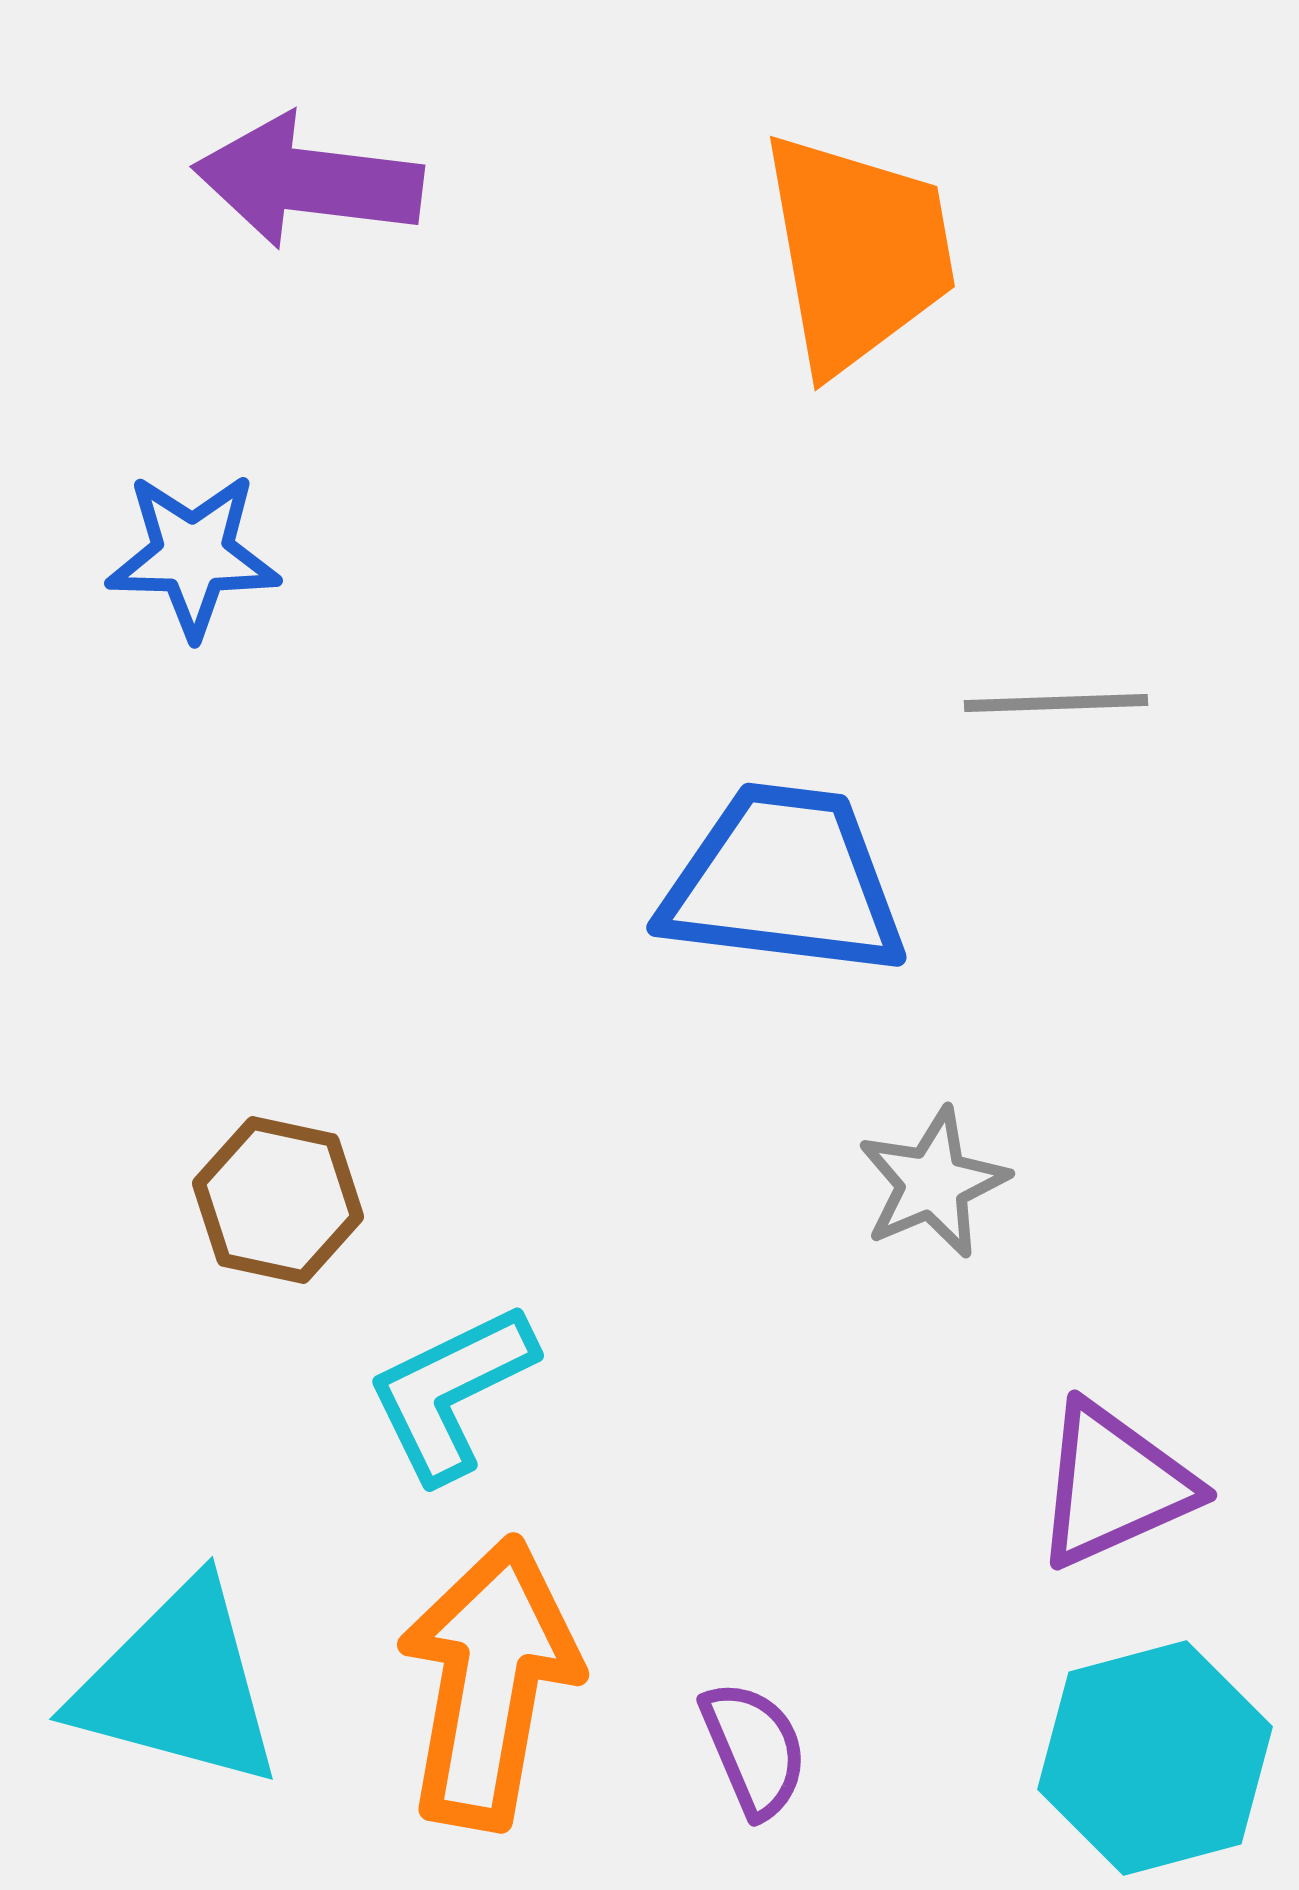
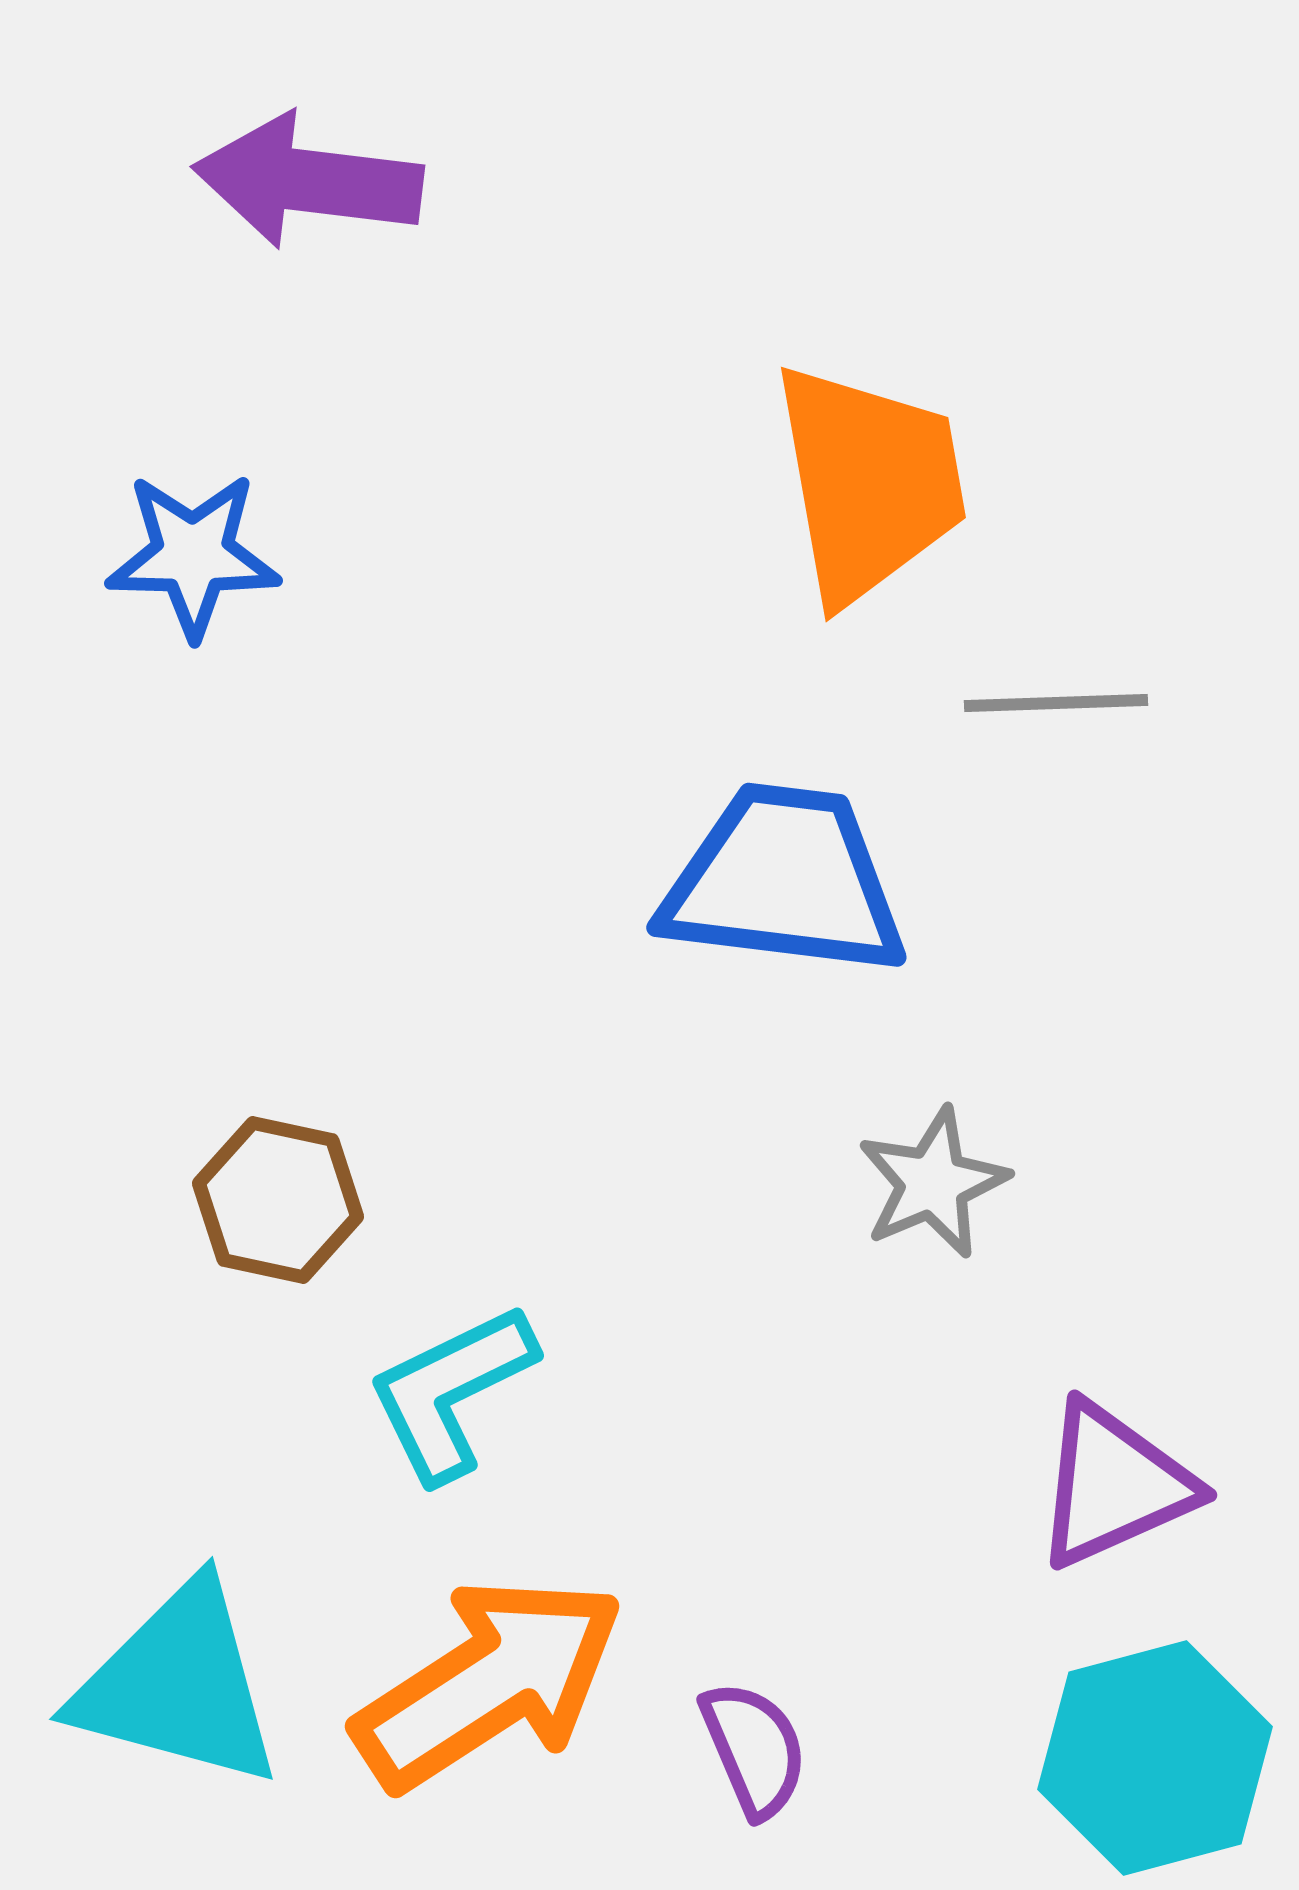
orange trapezoid: moved 11 px right, 231 px down
orange arrow: rotated 47 degrees clockwise
